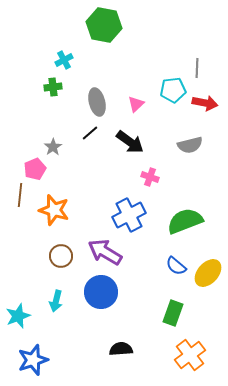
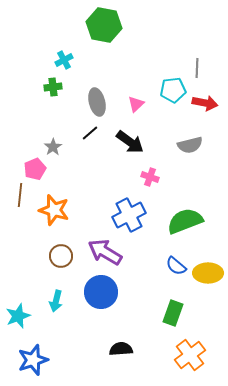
yellow ellipse: rotated 48 degrees clockwise
